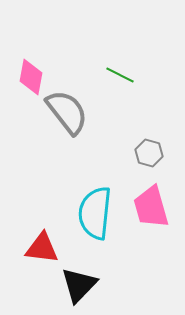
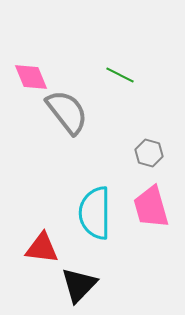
pink diamond: rotated 33 degrees counterclockwise
cyan semicircle: rotated 6 degrees counterclockwise
